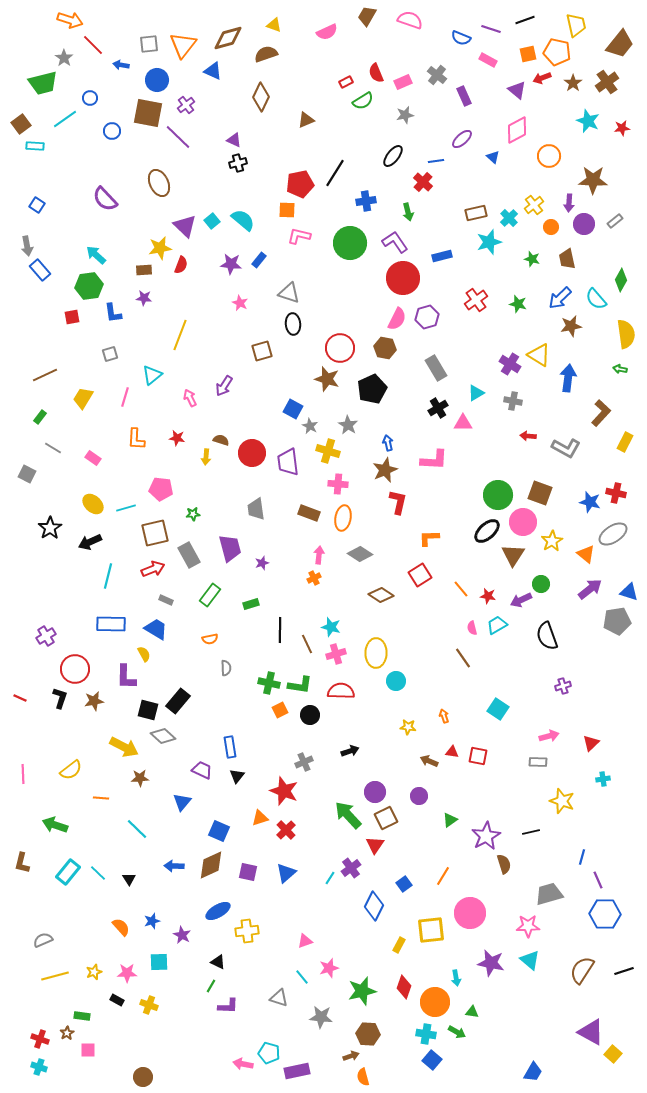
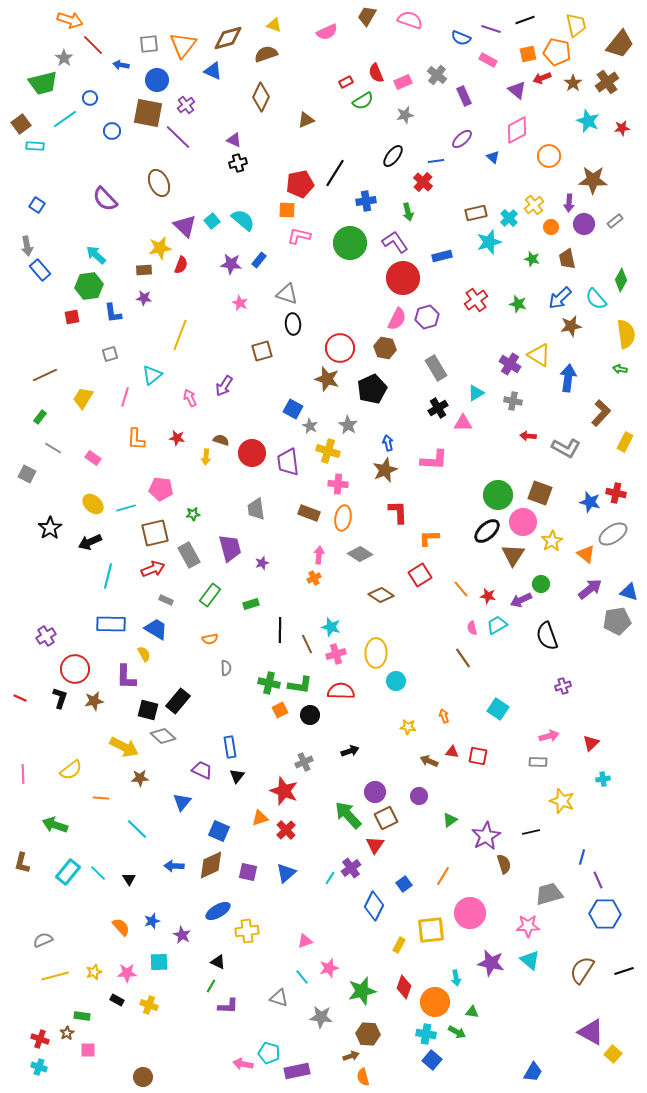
gray triangle at (289, 293): moved 2 px left, 1 px down
red L-shape at (398, 502): moved 10 px down; rotated 15 degrees counterclockwise
